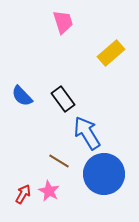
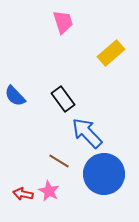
blue semicircle: moved 7 px left
blue arrow: rotated 12 degrees counterclockwise
red arrow: rotated 108 degrees counterclockwise
